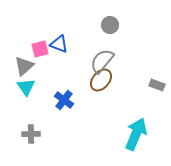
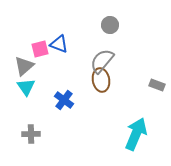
brown ellipse: rotated 50 degrees counterclockwise
